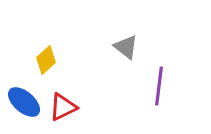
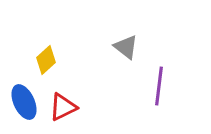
blue ellipse: rotated 24 degrees clockwise
